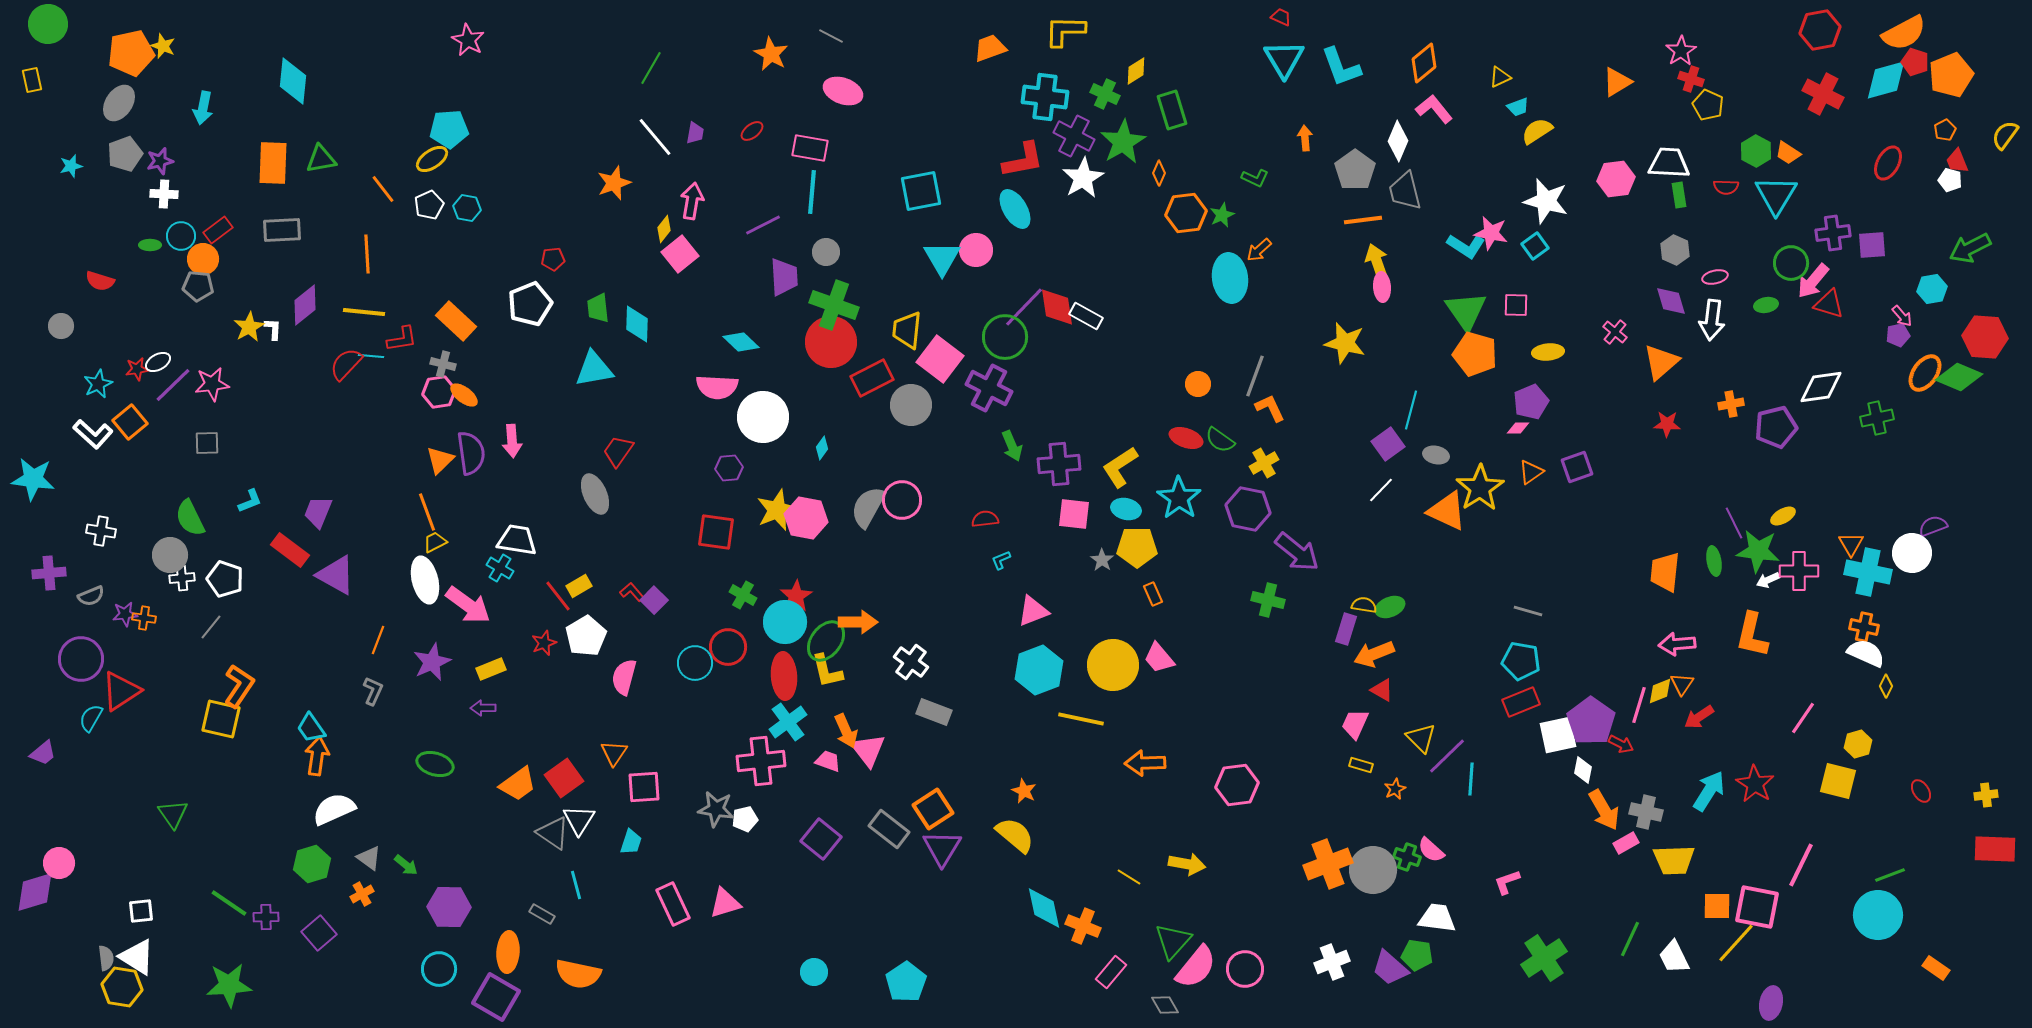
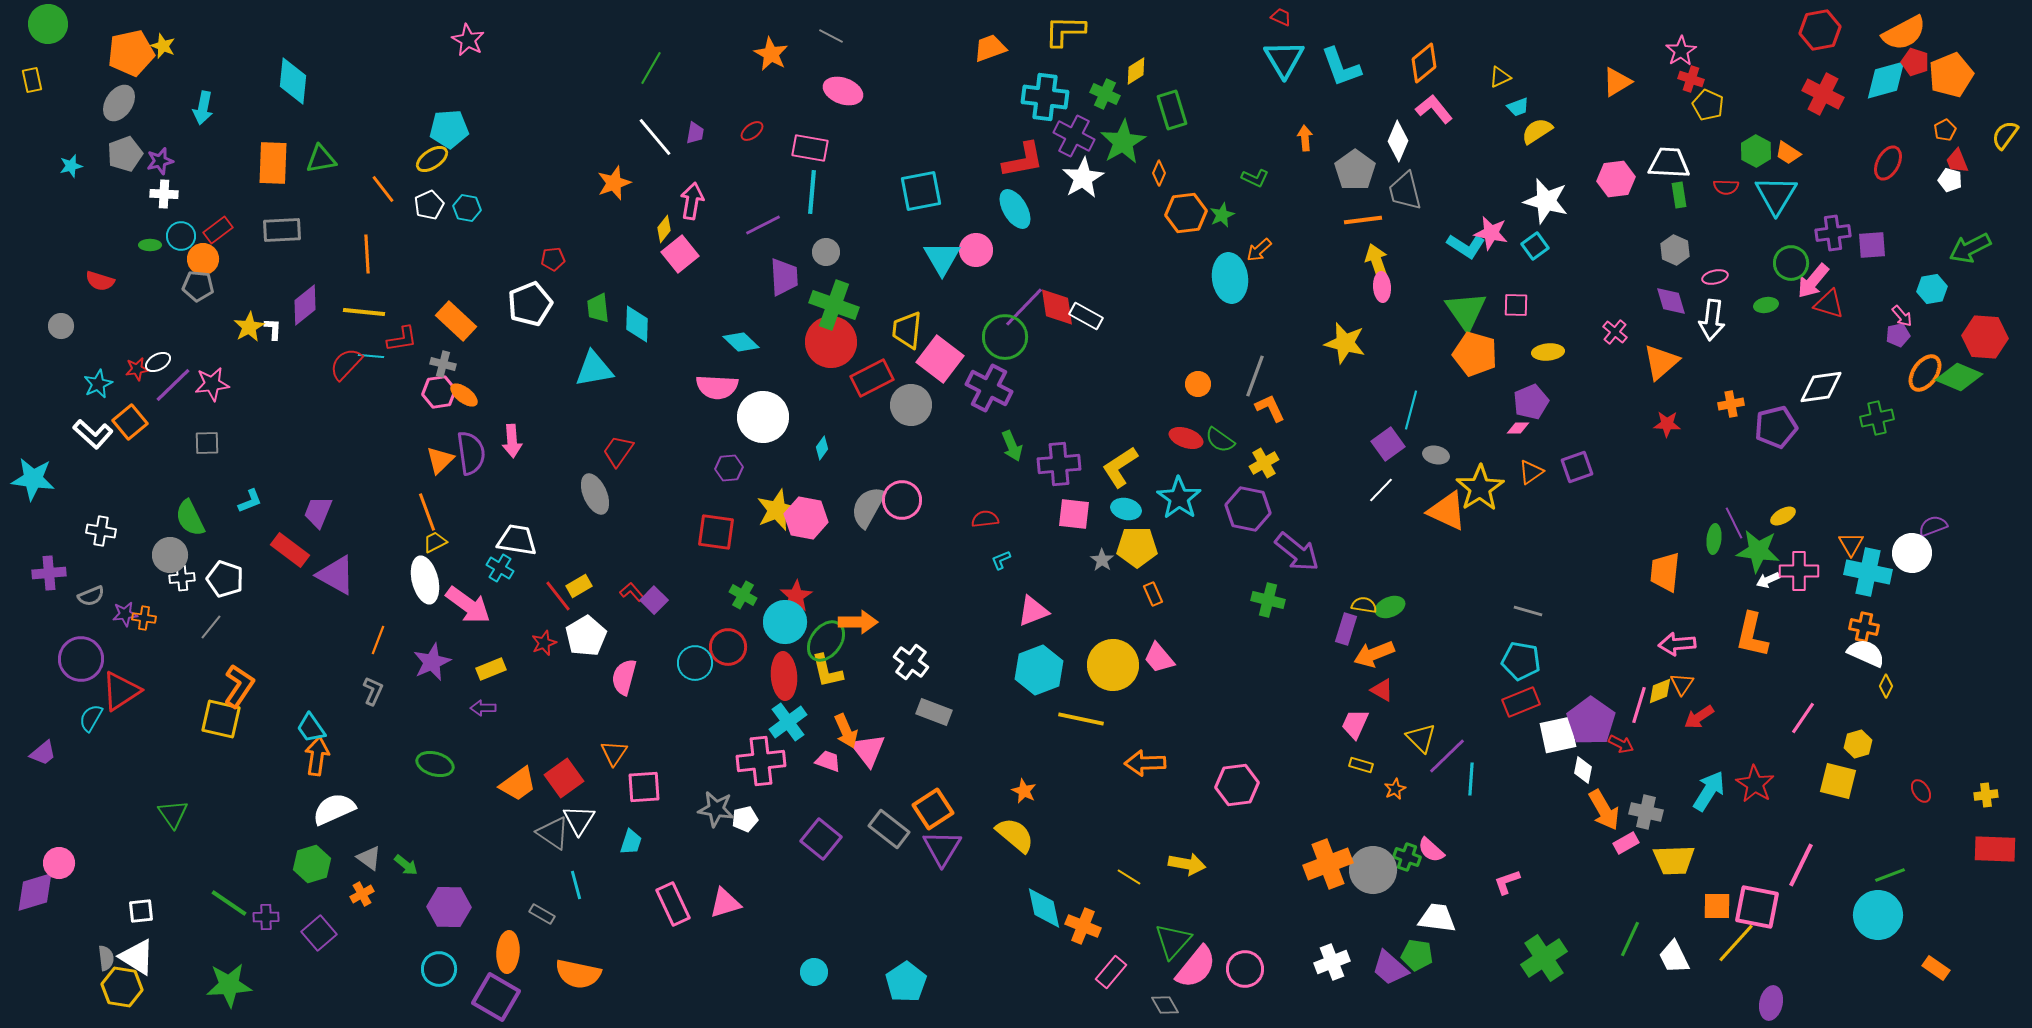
green ellipse at (1714, 561): moved 22 px up; rotated 16 degrees clockwise
